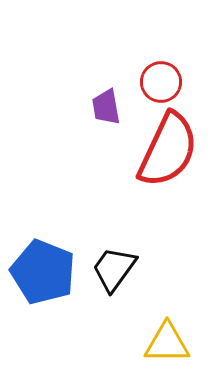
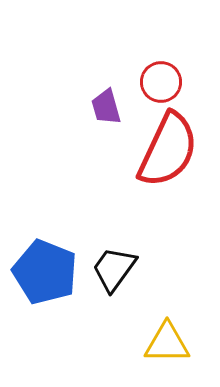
purple trapezoid: rotated 6 degrees counterclockwise
blue pentagon: moved 2 px right
